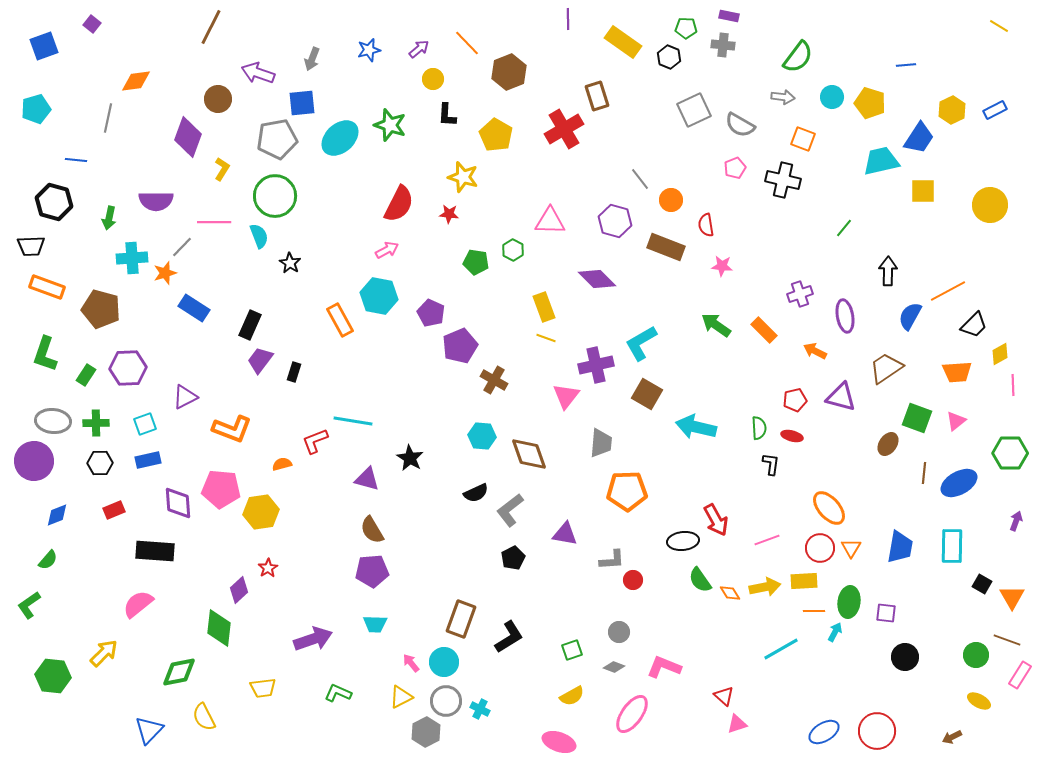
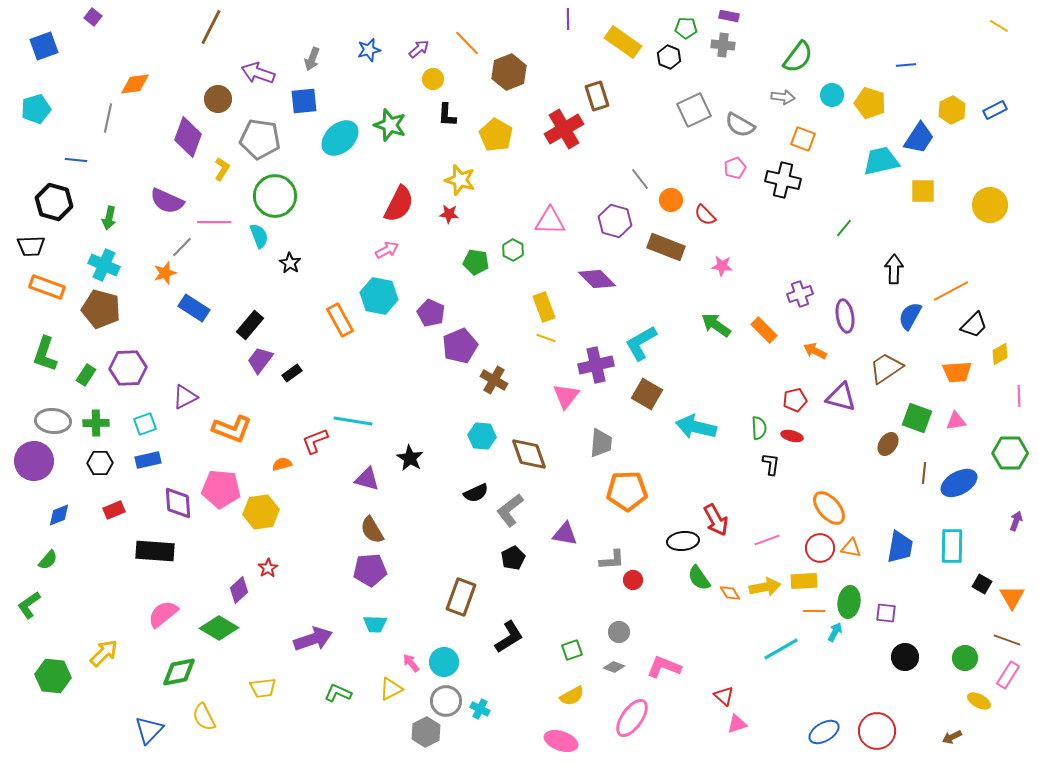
purple square at (92, 24): moved 1 px right, 7 px up
orange diamond at (136, 81): moved 1 px left, 3 px down
cyan circle at (832, 97): moved 2 px up
blue square at (302, 103): moved 2 px right, 2 px up
gray pentagon at (277, 139): moved 17 px left; rotated 18 degrees clockwise
yellow star at (463, 177): moved 3 px left, 3 px down
purple semicircle at (156, 201): moved 11 px right; rotated 24 degrees clockwise
red semicircle at (706, 225): moved 1 px left, 10 px up; rotated 35 degrees counterclockwise
cyan cross at (132, 258): moved 28 px left, 7 px down; rotated 28 degrees clockwise
black arrow at (888, 271): moved 6 px right, 2 px up
orange line at (948, 291): moved 3 px right
black rectangle at (250, 325): rotated 16 degrees clockwise
black rectangle at (294, 372): moved 2 px left, 1 px down; rotated 36 degrees clockwise
pink line at (1013, 385): moved 6 px right, 11 px down
pink triangle at (956, 421): rotated 30 degrees clockwise
blue diamond at (57, 515): moved 2 px right
orange triangle at (851, 548): rotated 50 degrees counterclockwise
purple pentagon at (372, 571): moved 2 px left, 1 px up
green semicircle at (700, 580): moved 1 px left, 2 px up
pink semicircle at (138, 604): moved 25 px right, 10 px down
brown rectangle at (461, 619): moved 22 px up
green diamond at (219, 628): rotated 66 degrees counterclockwise
green circle at (976, 655): moved 11 px left, 3 px down
pink rectangle at (1020, 675): moved 12 px left
yellow triangle at (401, 697): moved 10 px left, 8 px up
pink ellipse at (632, 714): moved 4 px down
pink ellipse at (559, 742): moved 2 px right, 1 px up
